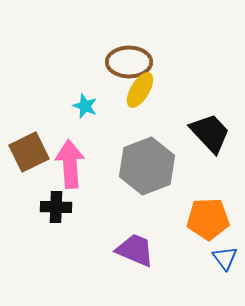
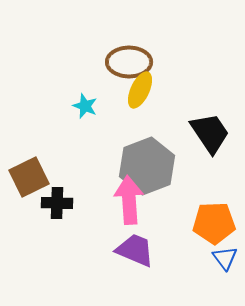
yellow ellipse: rotated 6 degrees counterclockwise
black trapezoid: rotated 9 degrees clockwise
brown square: moved 25 px down
pink arrow: moved 59 px right, 36 px down
black cross: moved 1 px right, 4 px up
orange pentagon: moved 6 px right, 4 px down
